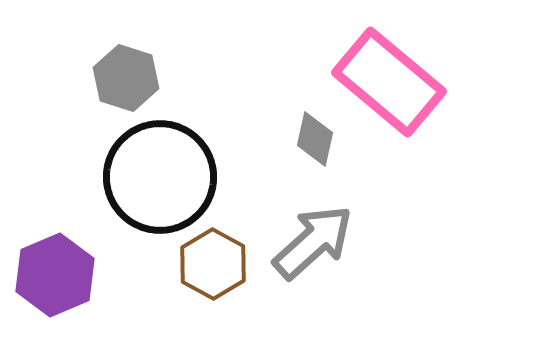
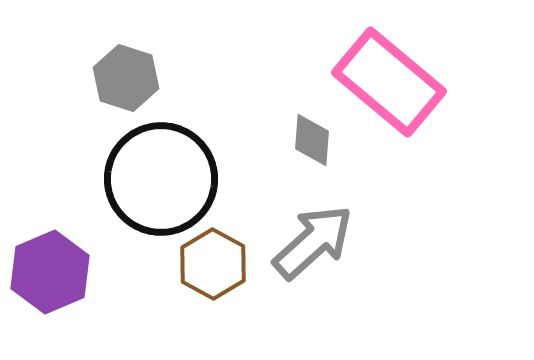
gray diamond: moved 3 px left, 1 px down; rotated 8 degrees counterclockwise
black circle: moved 1 px right, 2 px down
purple hexagon: moved 5 px left, 3 px up
